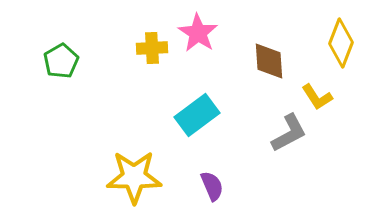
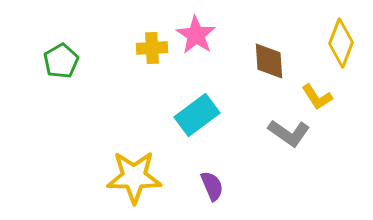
pink star: moved 2 px left, 2 px down
gray L-shape: rotated 63 degrees clockwise
